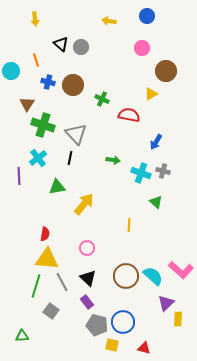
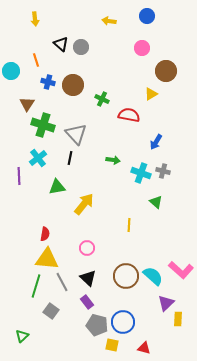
green triangle at (22, 336): rotated 40 degrees counterclockwise
